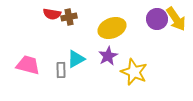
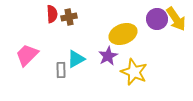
red semicircle: rotated 102 degrees counterclockwise
yellow ellipse: moved 11 px right, 6 px down
pink trapezoid: moved 1 px left, 10 px up; rotated 60 degrees counterclockwise
